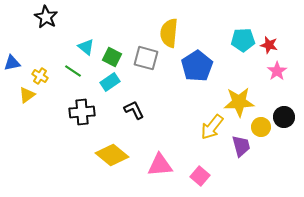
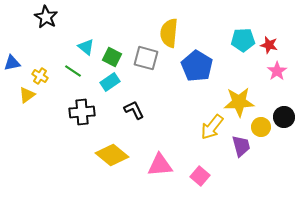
blue pentagon: rotated 8 degrees counterclockwise
